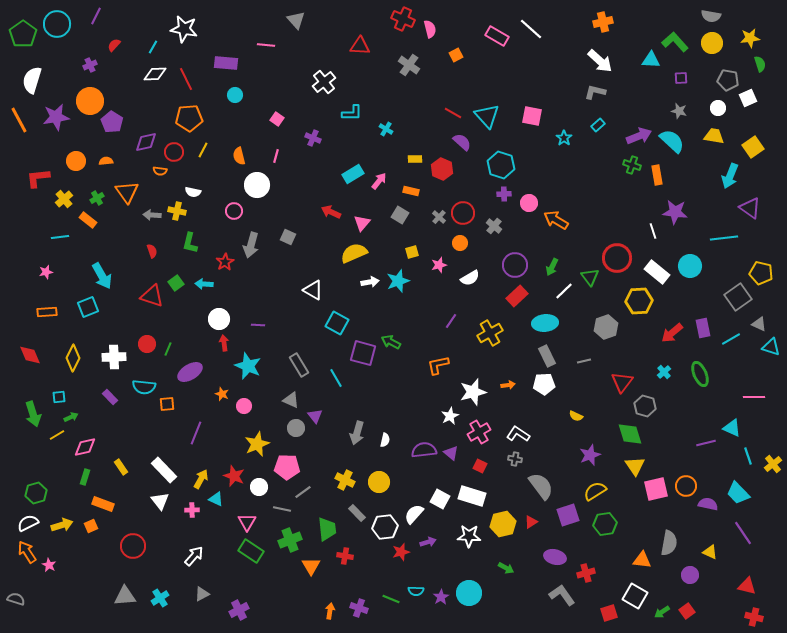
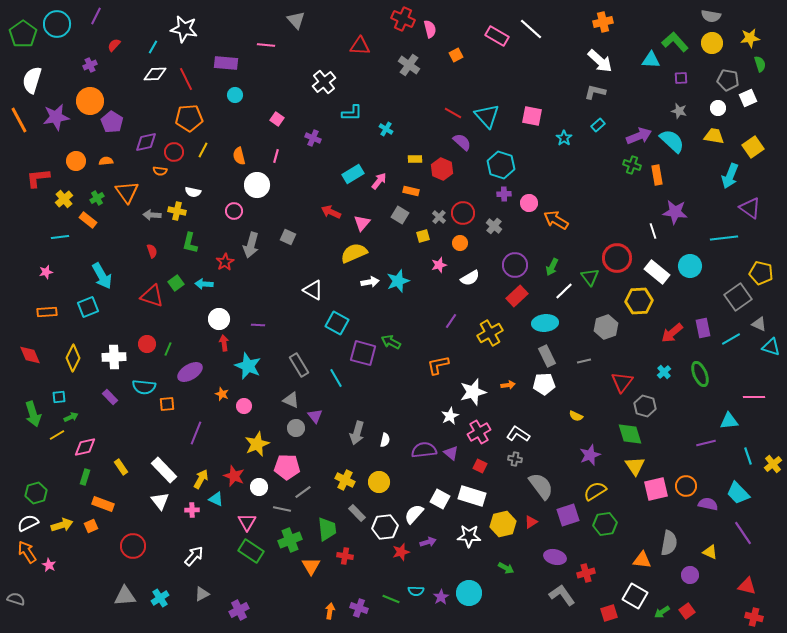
yellow square at (412, 252): moved 11 px right, 16 px up
cyan triangle at (732, 428): moved 3 px left, 7 px up; rotated 30 degrees counterclockwise
